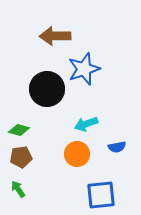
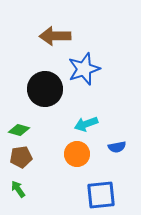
black circle: moved 2 px left
